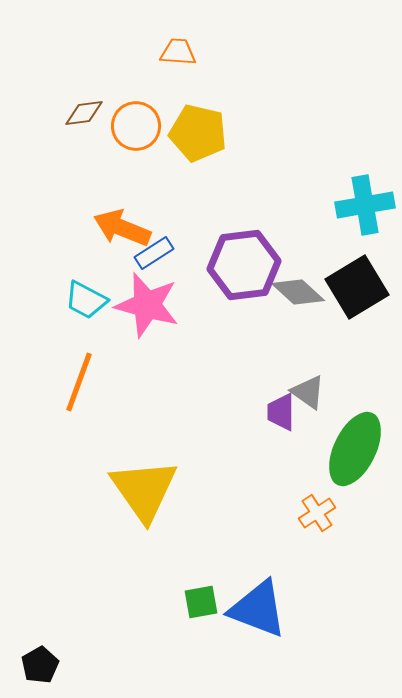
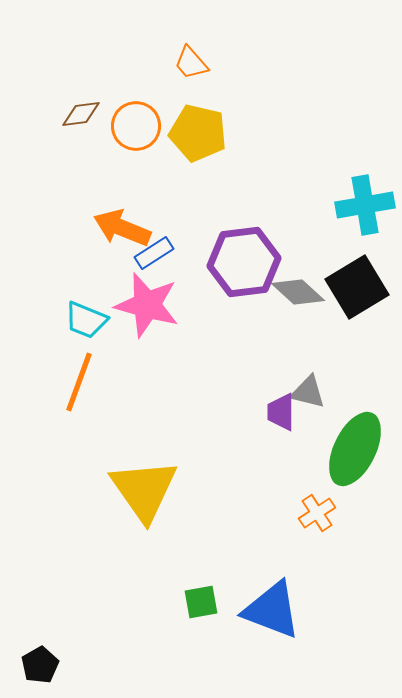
orange trapezoid: moved 13 px right, 11 px down; rotated 135 degrees counterclockwise
brown diamond: moved 3 px left, 1 px down
purple hexagon: moved 3 px up
cyan trapezoid: moved 20 px down; rotated 6 degrees counterclockwise
gray triangle: rotated 21 degrees counterclockwise
blue triangle: moved 14 px right, 1 px down
